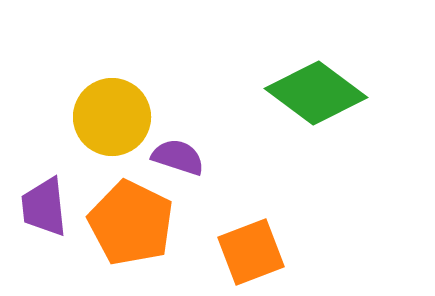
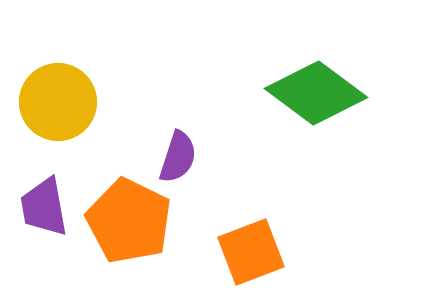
yellow circle: moved 54 px left, 15 px up
purple semicircle: rotated 90 degrees clockwise
purple trapezoid: rotated 4 degrees counterclockwise
orange pentagon: moved 2 px left, 2 px up
